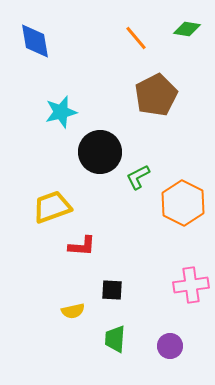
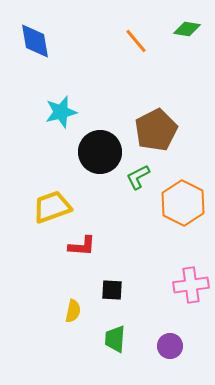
orange line: moved 3 px down
brown pentagon: moved 35 px down
yellow semicircle: rotated 65 degrees counterclockwise
